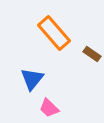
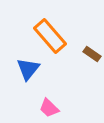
orange rectangle: moved 4 px left, 3 px down
blue triangle: moved 4 px left, 10 px up
